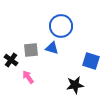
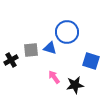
blue circle: moved 6 px right, 6 px down
blue triangle: moved 2 px left
black cross: rotated 24 degrees clockwise
pink arrow: moved 26 px right
